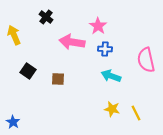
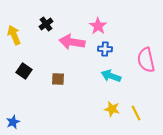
black cross: moved 7 px down; rotated 16 degrees clockwise
black square: moved 4 px left
blue star: rotated 16 degrees clockwise
